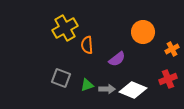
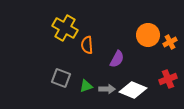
yellow cross: rotated 30 degrees counterclockwise
orange circle: moved 5 px right, 3 px down
orange cross: moved 2 px left, 7 px up
purple semicircle: rotated 24 degrees counterclockwise
green triangle: moved 1 px left, 1 px down
